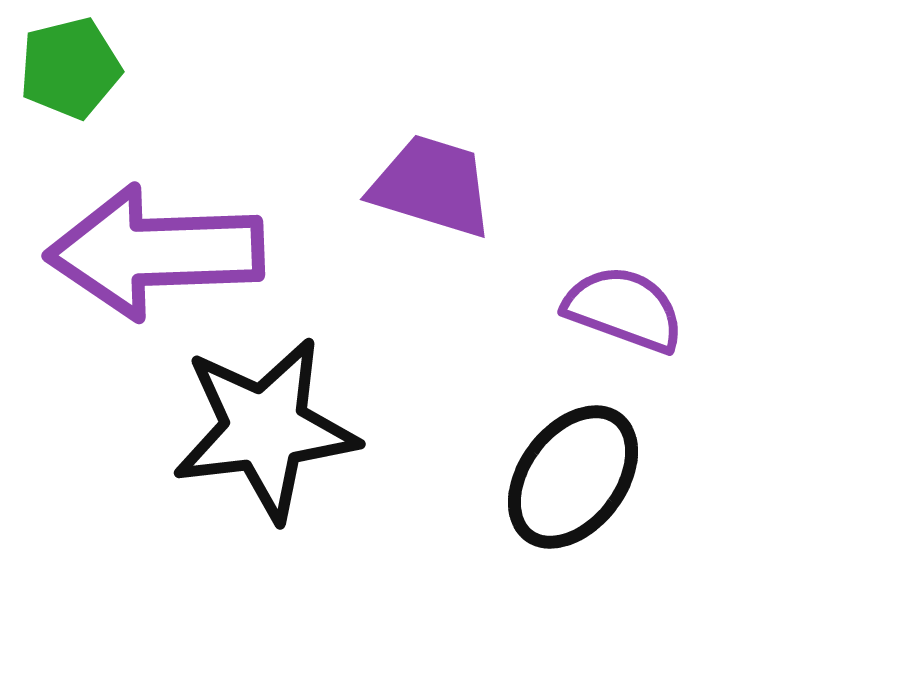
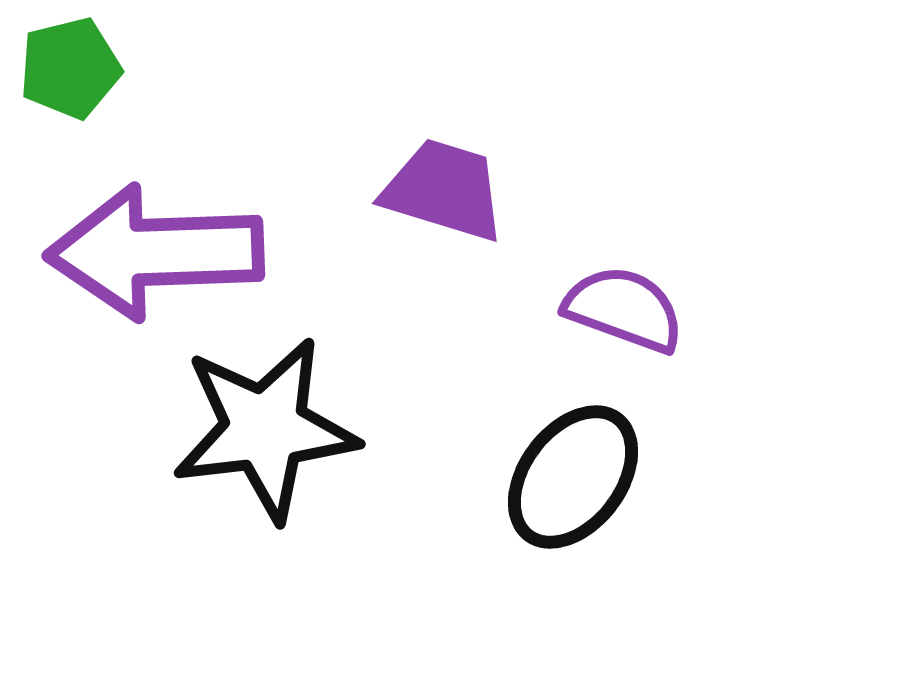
purple trapezoid: moved 12 px right, 4 px down
